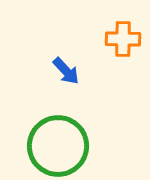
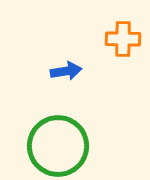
blue arrow: rotated 56 degrees counterclockwise
